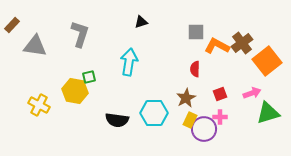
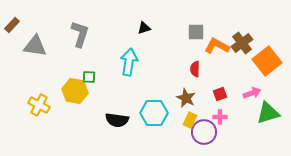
black triangle: moved 3 px right, 6 px down
green square: rotated 16 degrees clockwise
brown star: rotated 18 degrees counterclockwise
purple circle: moved 3 px down
